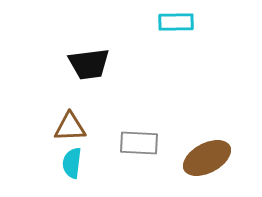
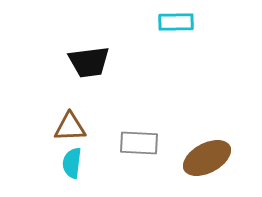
black trapezoid: moved 2 px up
